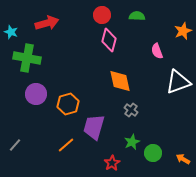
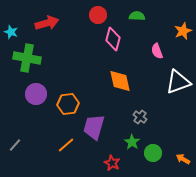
red circle: moved 4 px left
pink diamond: moved 4 px right, 1 px up
orange hexagon: rotated 10 degrees clockwise
gray cross: moved 9 px right, 7 px down
green star: rotated 14 degrees counterclockwise
red star: rotated 14 degrees counterclockwise
